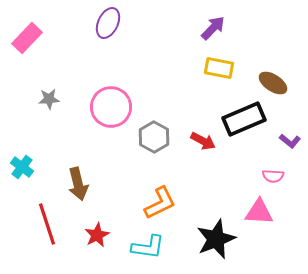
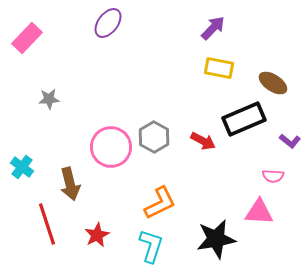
purple ellipse: rotated 12 degrees clockwise
pink circle: moved 40 px down
brown arrow: moved 8 px left
black star: rotated 12 degrees clockwise
cyan L-shape: moved 3 px right, 1 px up; rotated 80 degrees counterclockwise
